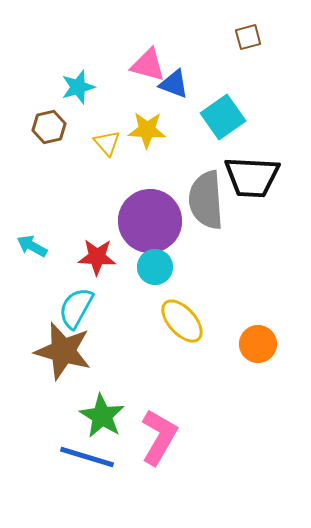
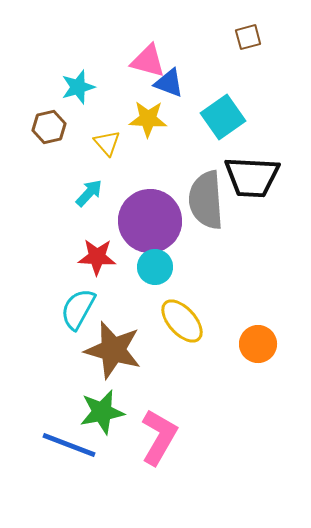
pink triangle: moved 4 px up
blue triangle: moved 5 px left, 1 px up
yellow star: moved 1 px right, 11 px up
cyan arrow: moved 57 px right, 53 px up; rotated 104 degrees clockwise
cyan semicircle: moved 2 px right, 1 px down
brown star: moved 50 px right, 1 px up
green star: moved 4 px up; rotated 30 degrees clockwise
blue line: moved 18 px left, 12 px up; rotated 4 degrees clockwise
